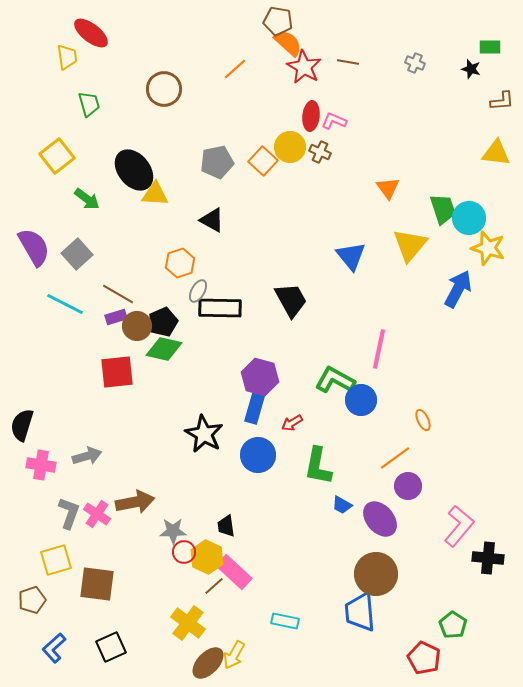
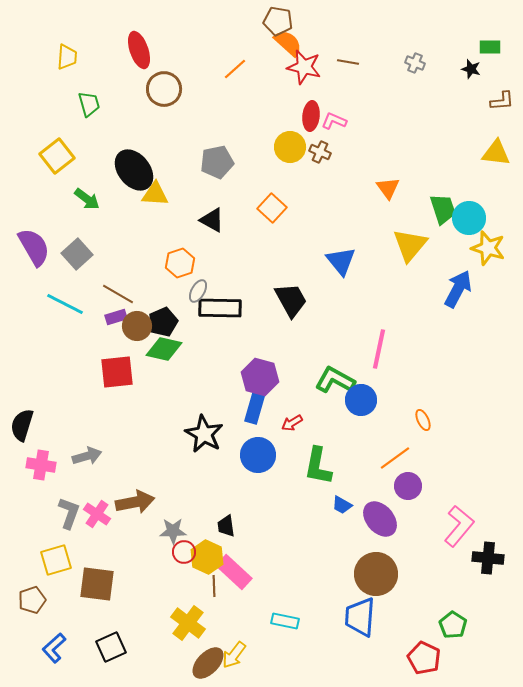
red ellipse at (91, 33): moved 48 px right, 17 px down; rotated 33 degrees clockwise
yellow trapezoid at (67, 57): rotated 12 degrees clockwise
red star at (304, 67): rotated 16 degrees counterclockwise
orange square at (263, 161): moved 9 px right, 47 px down
blue triangle at (351, 256): moved 10 px left, 5 px down
brown line at (214, 586): rotated 50 degrees counterclockwise
blue trapezoid at (360, 612): moved 5 px down; rotated 9 degrees clockwise
yellow arrow at (234, 655): rotated 8 degrees clockwise
